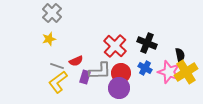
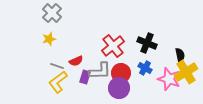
red cross: moved 2 px left; rotated 10 degrees clockwise
pink star: moved 7 px down
